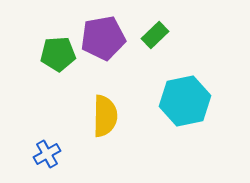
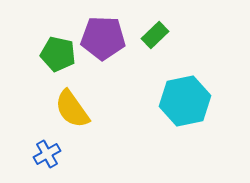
purple pentagon: rotated 12 degrees clockwise
green pentagon: rotated 16 degrees clockwise
yellow semicircle: moved 33 px left, 7 px up; rotated 144 degrees clockwise
